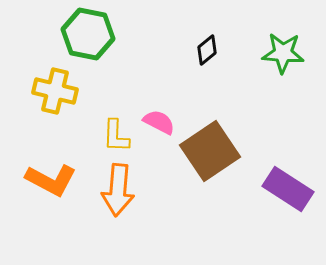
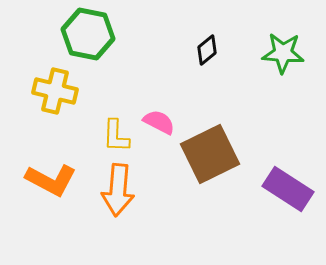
brown square: moved 3 px down; rotated 8 degrees clockwise
